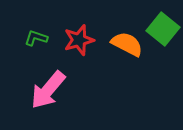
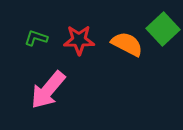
green square: rotated 8 degrees clockwise
red star: rotated 16 degrees clockwise
